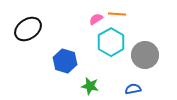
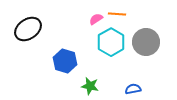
gray circle: moved 1 px right, 13 px up
